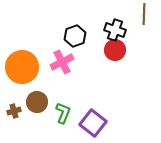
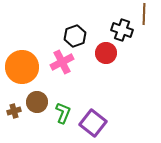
black cross: moved 7 px right
red circle: moved 9 px left, 3 px down
